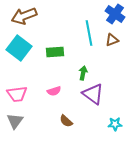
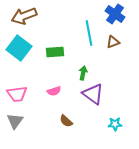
brown triangle: moved 1 px right, 2 px down
